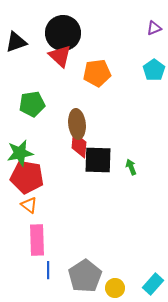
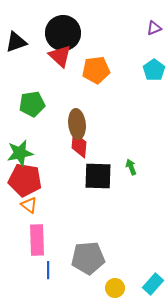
orange pentagon: moved 1 px left, 3 px up
black square: moved 16 px down
red pentagon: moved 2 px left, 3 px down
gray pentagon: moved 3 px right, 18 px up; rotated 28 degrees clockwise
